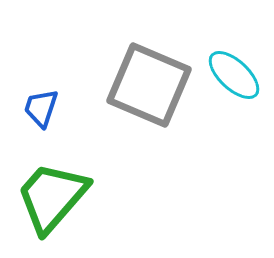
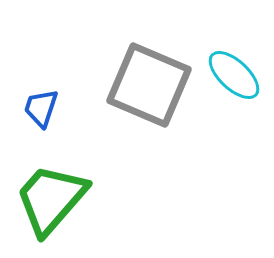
green trapezoid: moved 1 px left, 2 px down
